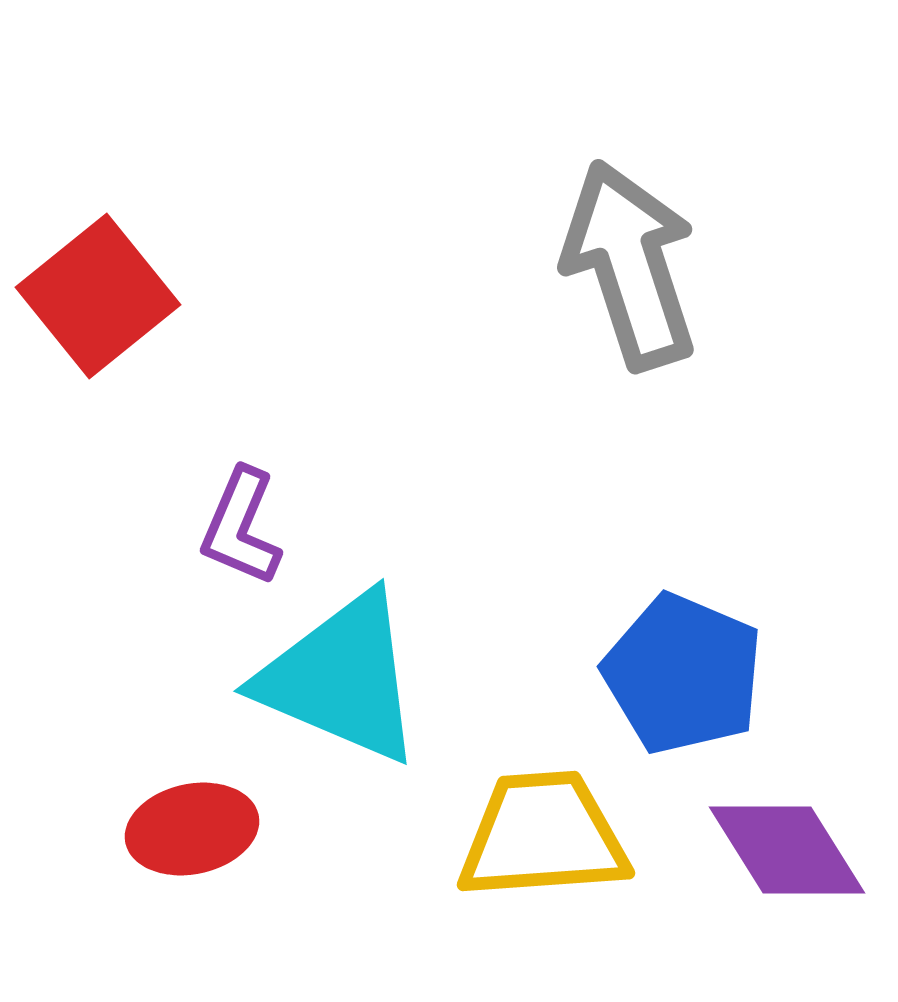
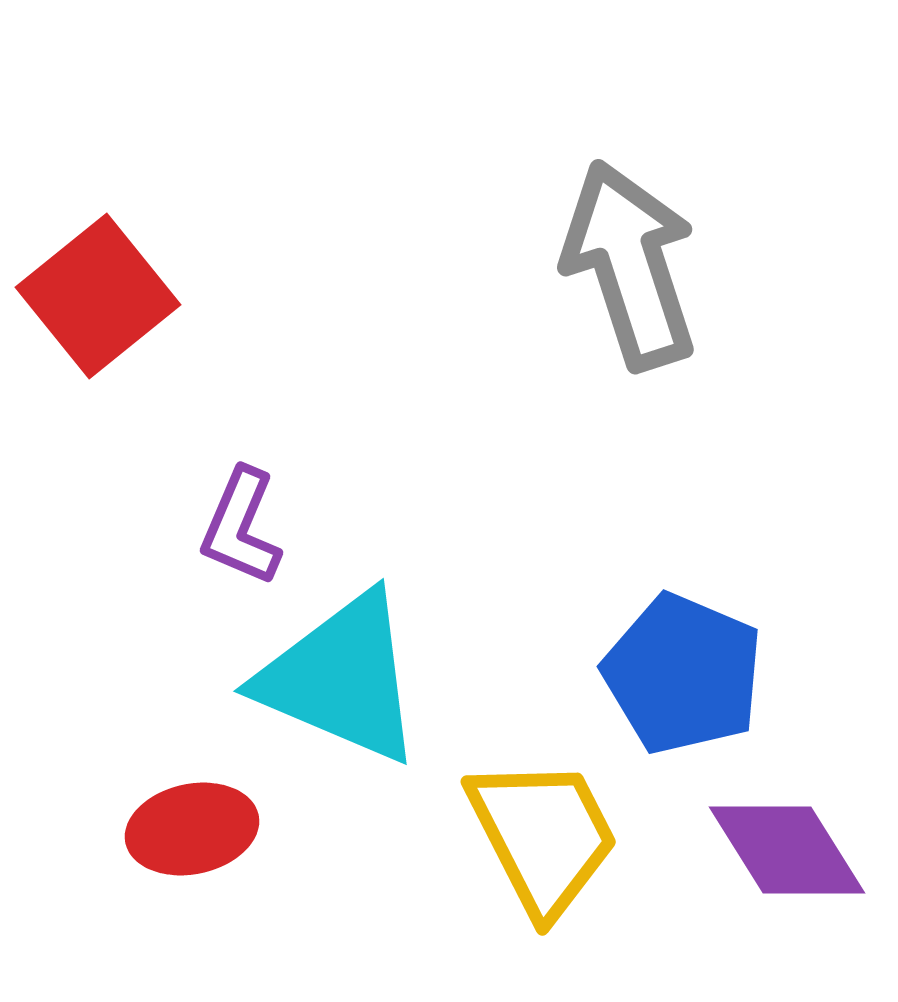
yellow trapezoid: rotated 67 degrees clockwise
